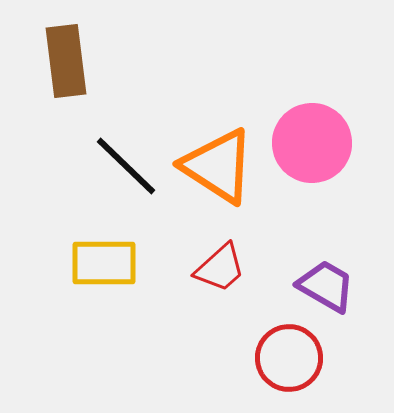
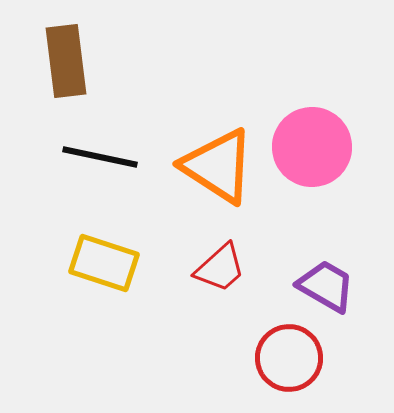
pink circle: moved 4 px down
black line: moved 26 px left, 9 px up; rotated 32 degrees counterclockwise
yellow rectangle: rotated 18 degrees clockwise
